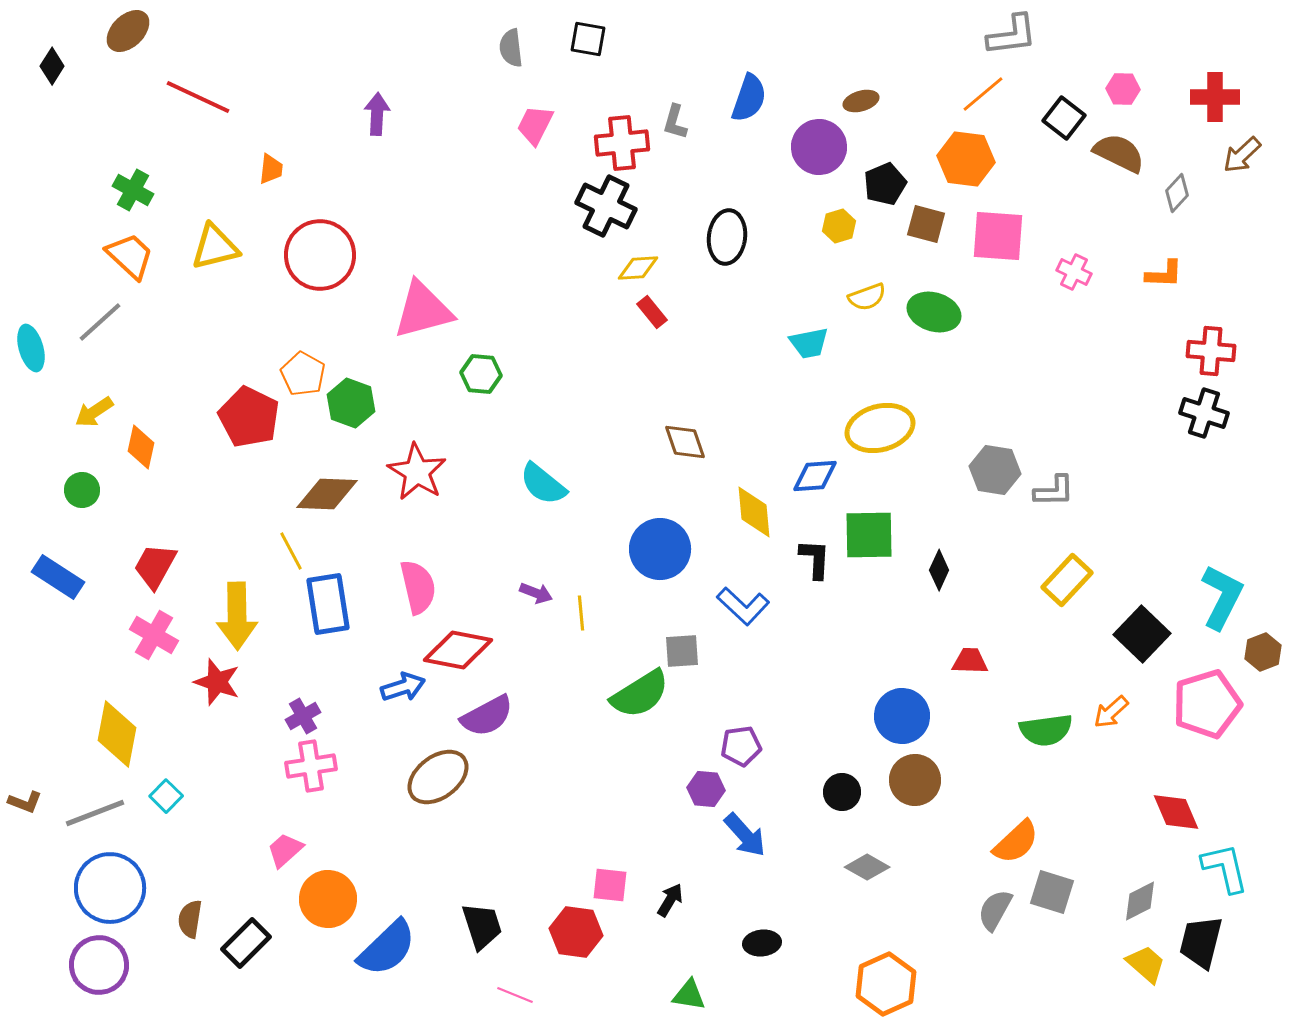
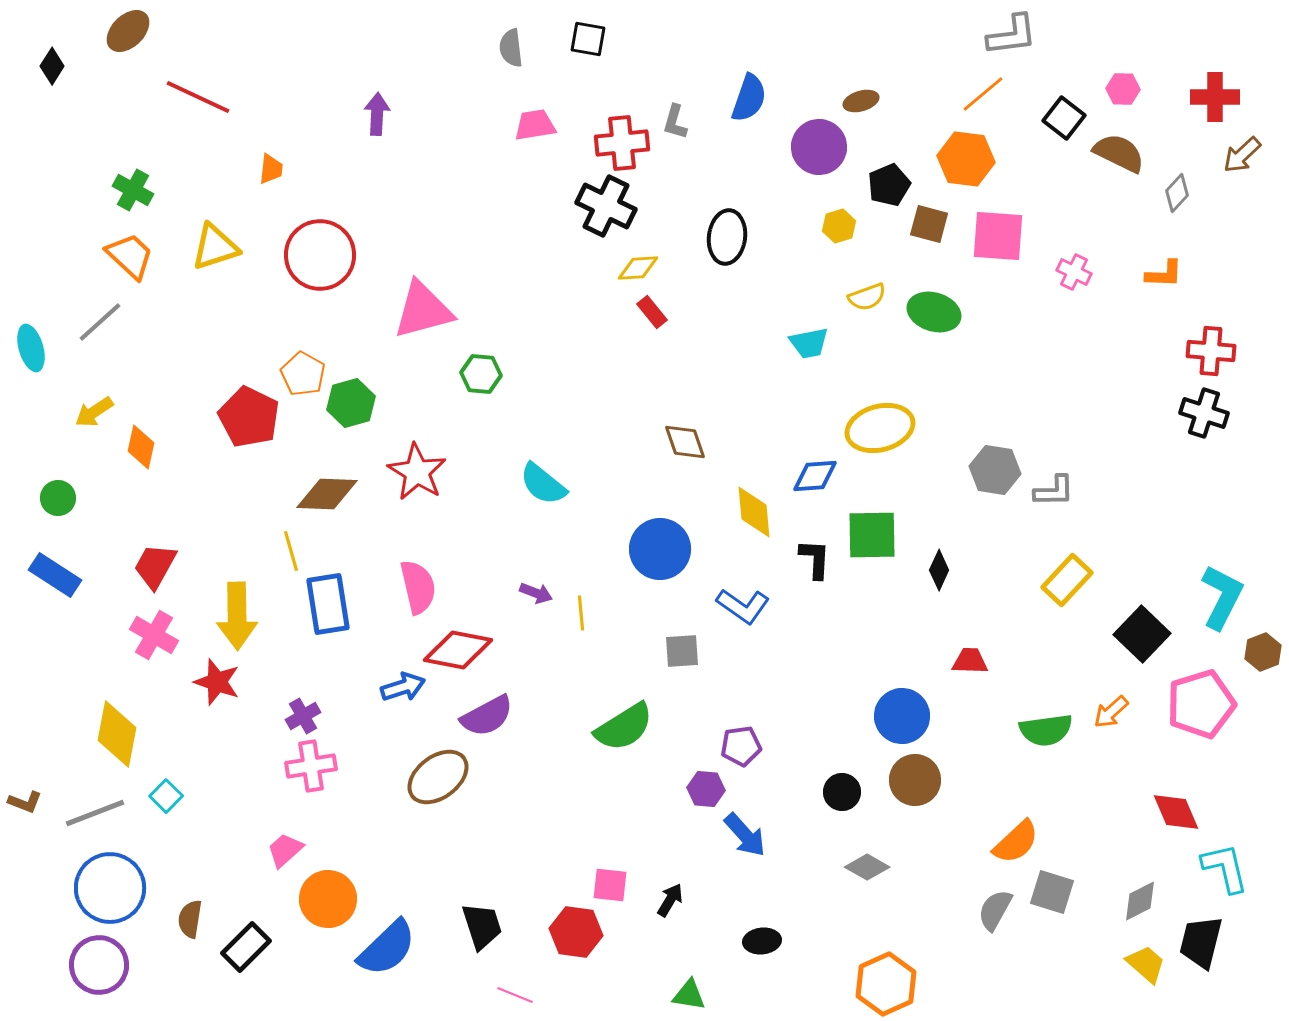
pink trapezoid at (535, 125): rotated 54 degrees clockwise
black pentagon at (885, 184): moved 4 px right, 1 px down
brown square at (926, 224): moved 3 px right
yellow triangle at (215, 247): rotated 4 degrees counterclockwise
green hexagon at (351, 403): rotated 24 degrees clockwise
green circle at (82, 490): moved 24 px left, 8 px down
green square at (869, 535): moved 3 px right
yellow line at (291, 551): rotated 12 degrees clockwise
blue rectangle at (58, 577): moved 3 px left, 2 px up
blue L-shape at (743, 606): rotated 8 degrees counterclockwise
green semicircle at (640, 694): moved 16 px left, 33 px down
pink pentagon at (1207, 704): moved 6 px left
black rectangle at (246, 943): moved 4 px down
black ellipse at (762, 943): moved 2 px up
